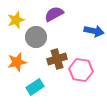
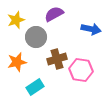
blue arrow: moved 3 px left, 2 px up
